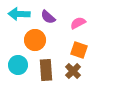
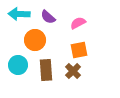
orange square: rotated 30 degrees counterclockwise
